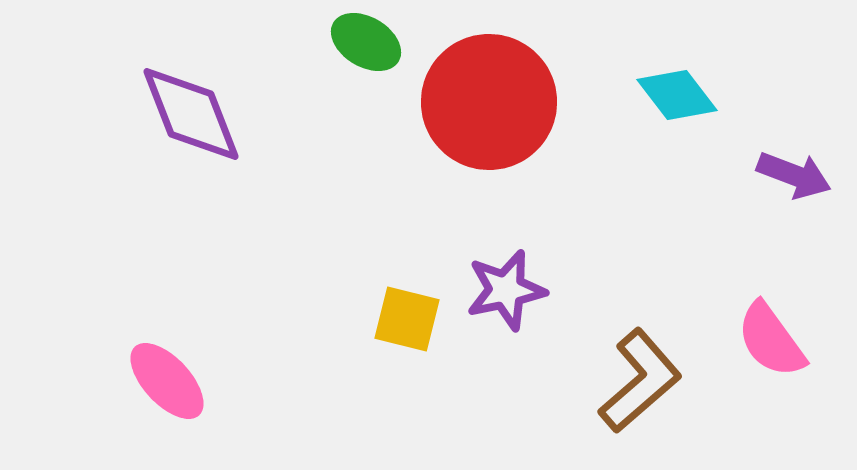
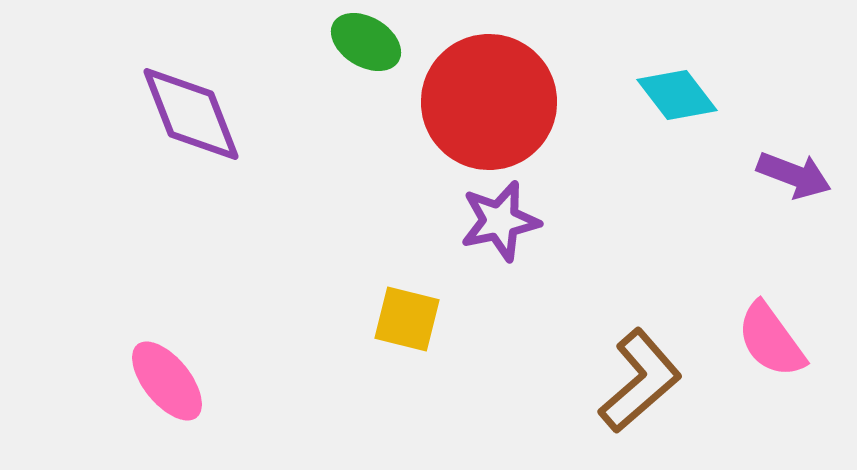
purple star: moved 6 px left, 69 px up
pink ellipse: rotated 4 degrees clockwise
